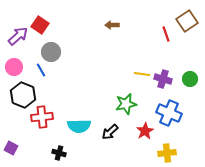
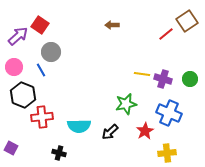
red line: rotated 70 degrees clockwise
